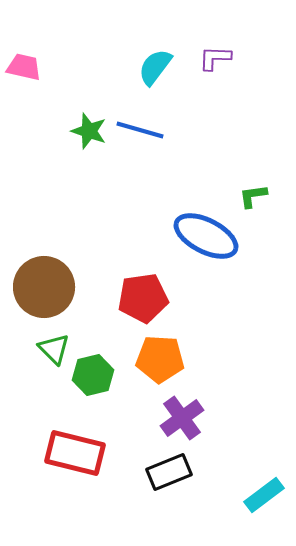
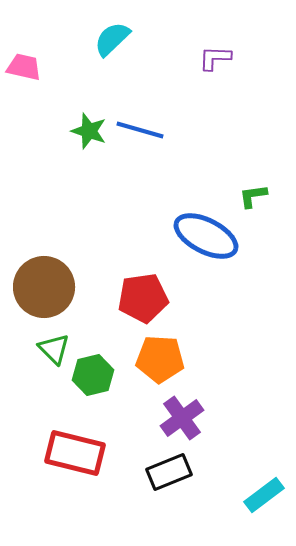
cyan semicircle: moved 43 px left, 28 px up; rotated 9 degrees clockwise
